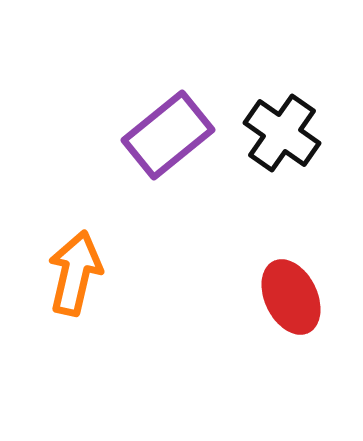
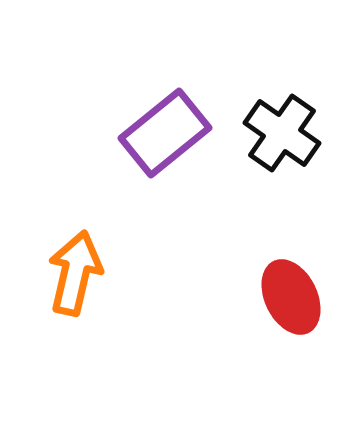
purple rectangle: moved 3 px left, 2 px up
